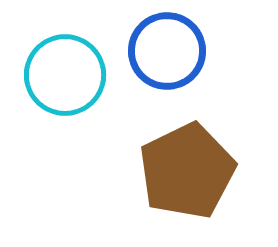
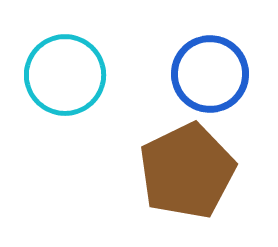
blue circle: moved 43 px right, 23 px down
